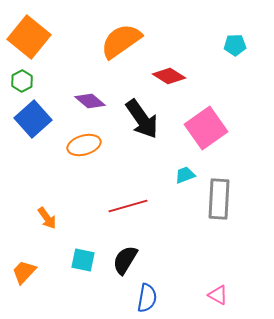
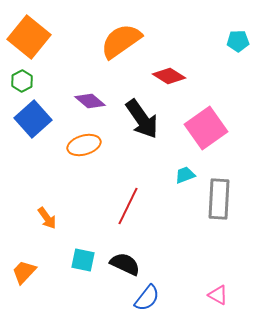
cyan pentagon: moved 3 px right, 4 px up
red line: rotated 48 degrees counterclockwise
black semicircle: moved 4 px down; rotated 84 degrees clockwise
blue semicircle: rotated 28 degrees clockwise
